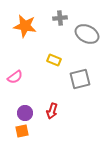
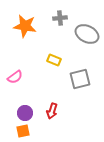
orange square: moved 1 px right
